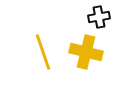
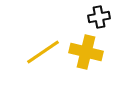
yellow line: rotated 75 degrees clockwise
